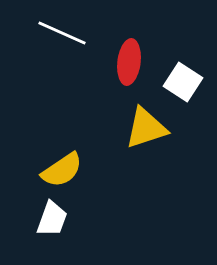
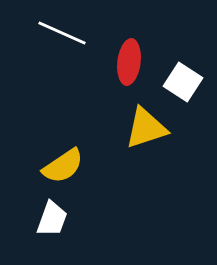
yellow semicircle: moved 1 px right, 4 px up
